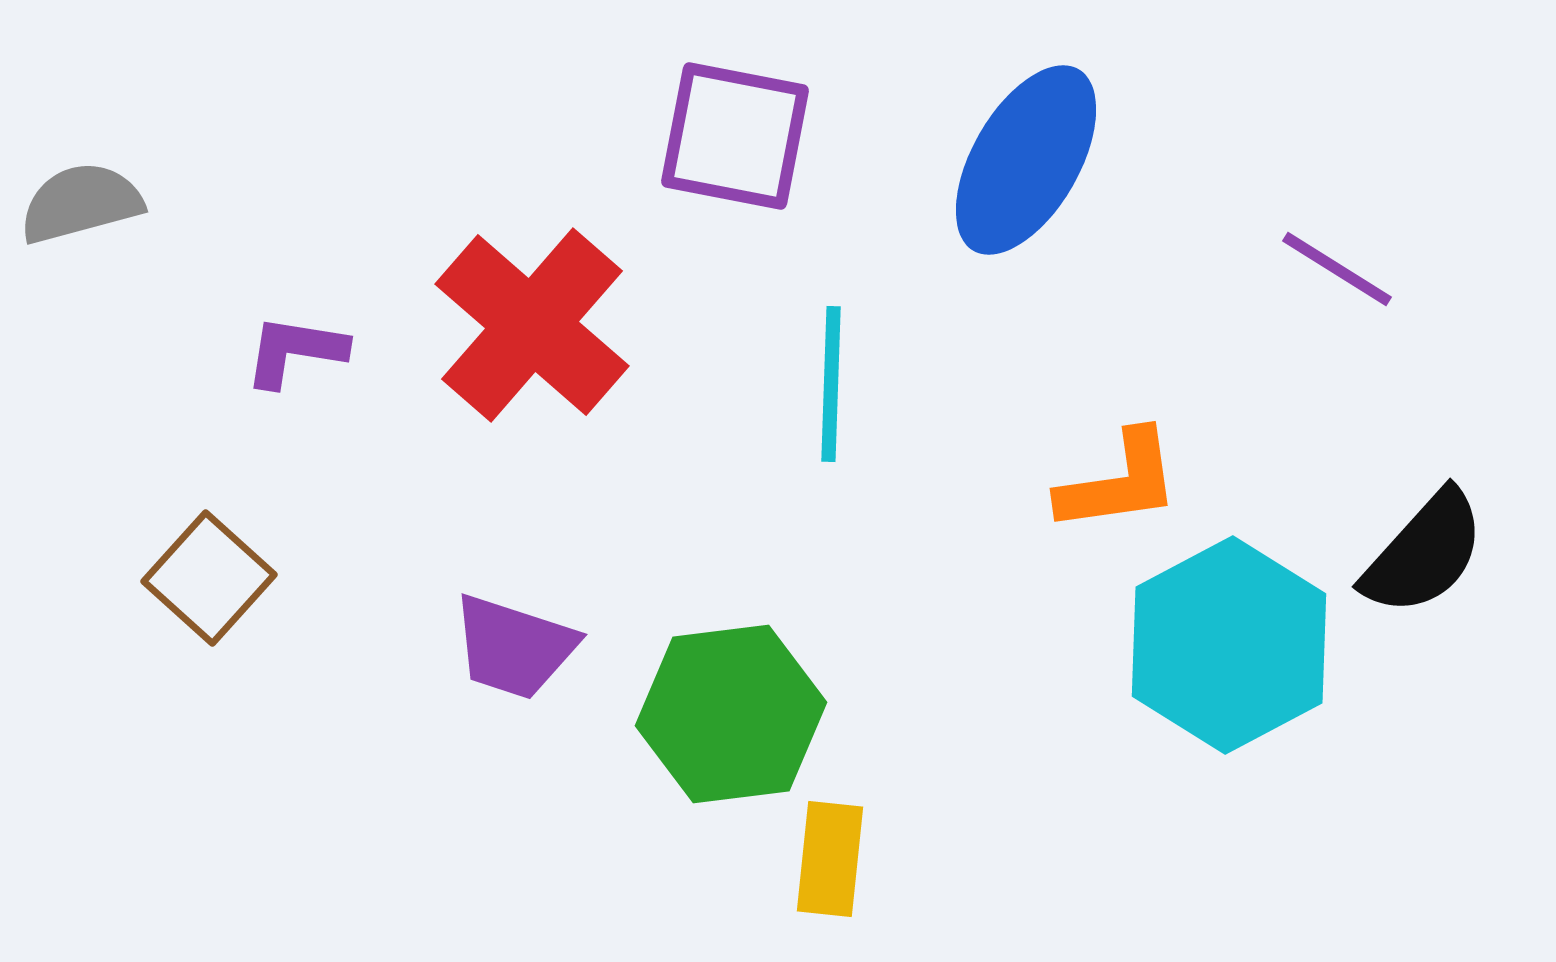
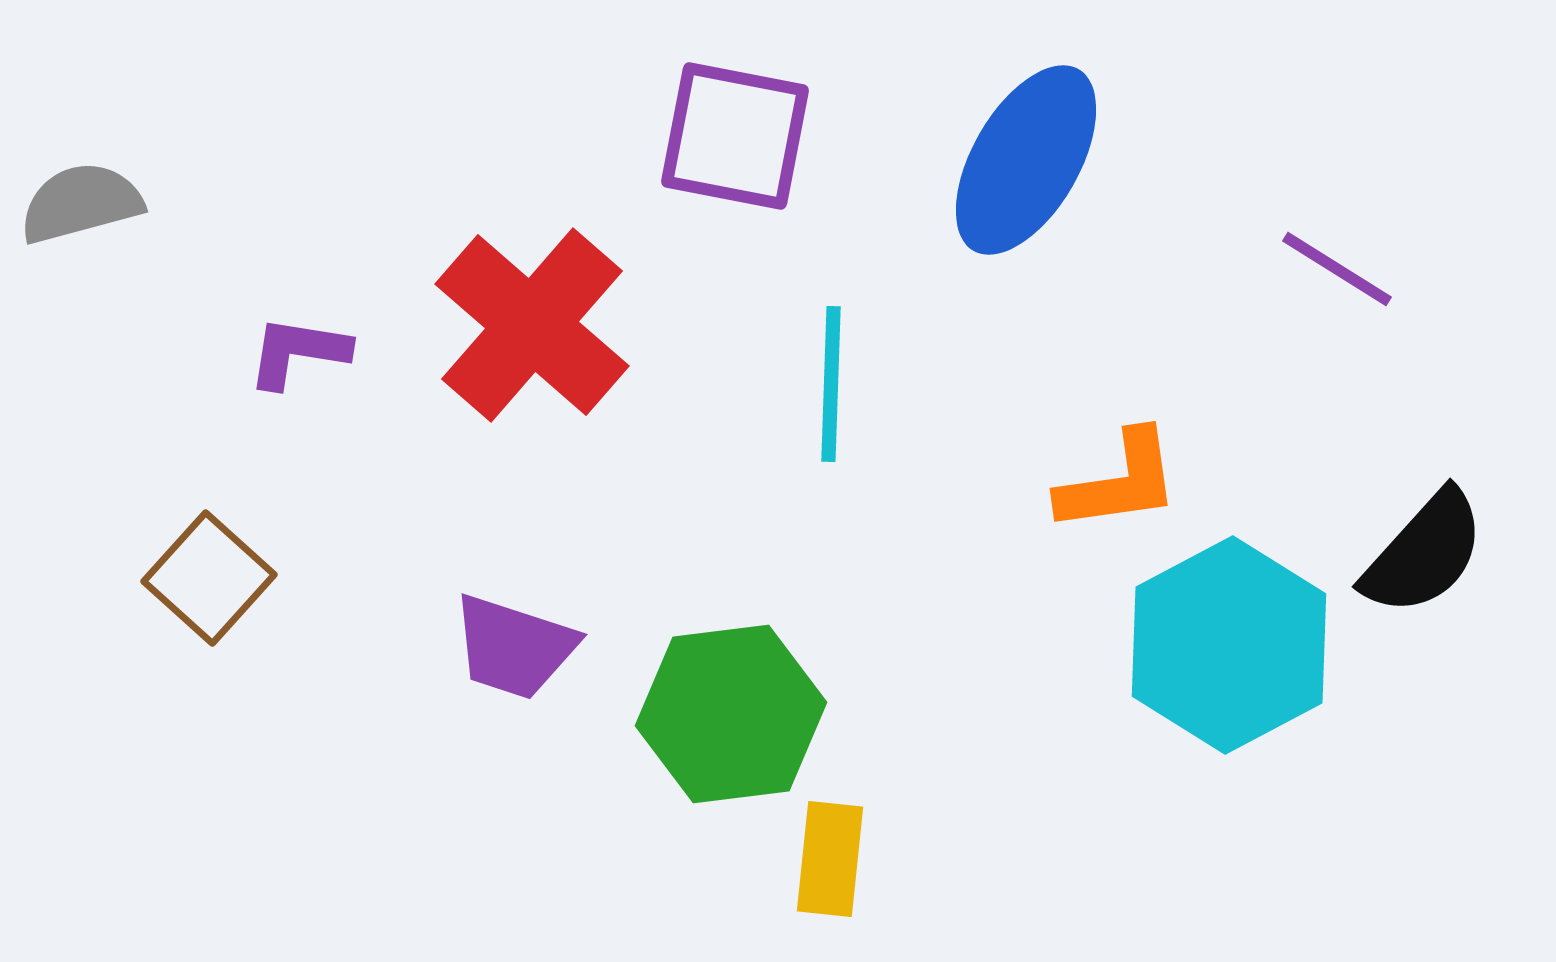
purple L-shape: moved 3 px right, 1 px down
